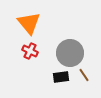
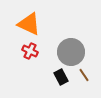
orange triangle: moved 1 px down; rotated 25 degrees counterclockwise
gray circle: moved 1 px right, 1 px up
black rectangle: rotated 70 degrees clockwise
